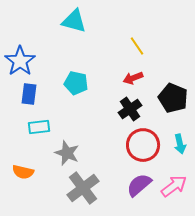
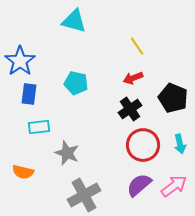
gray cross: moved 1 px right, 7 px down; rotated 8 degrees clockwise
